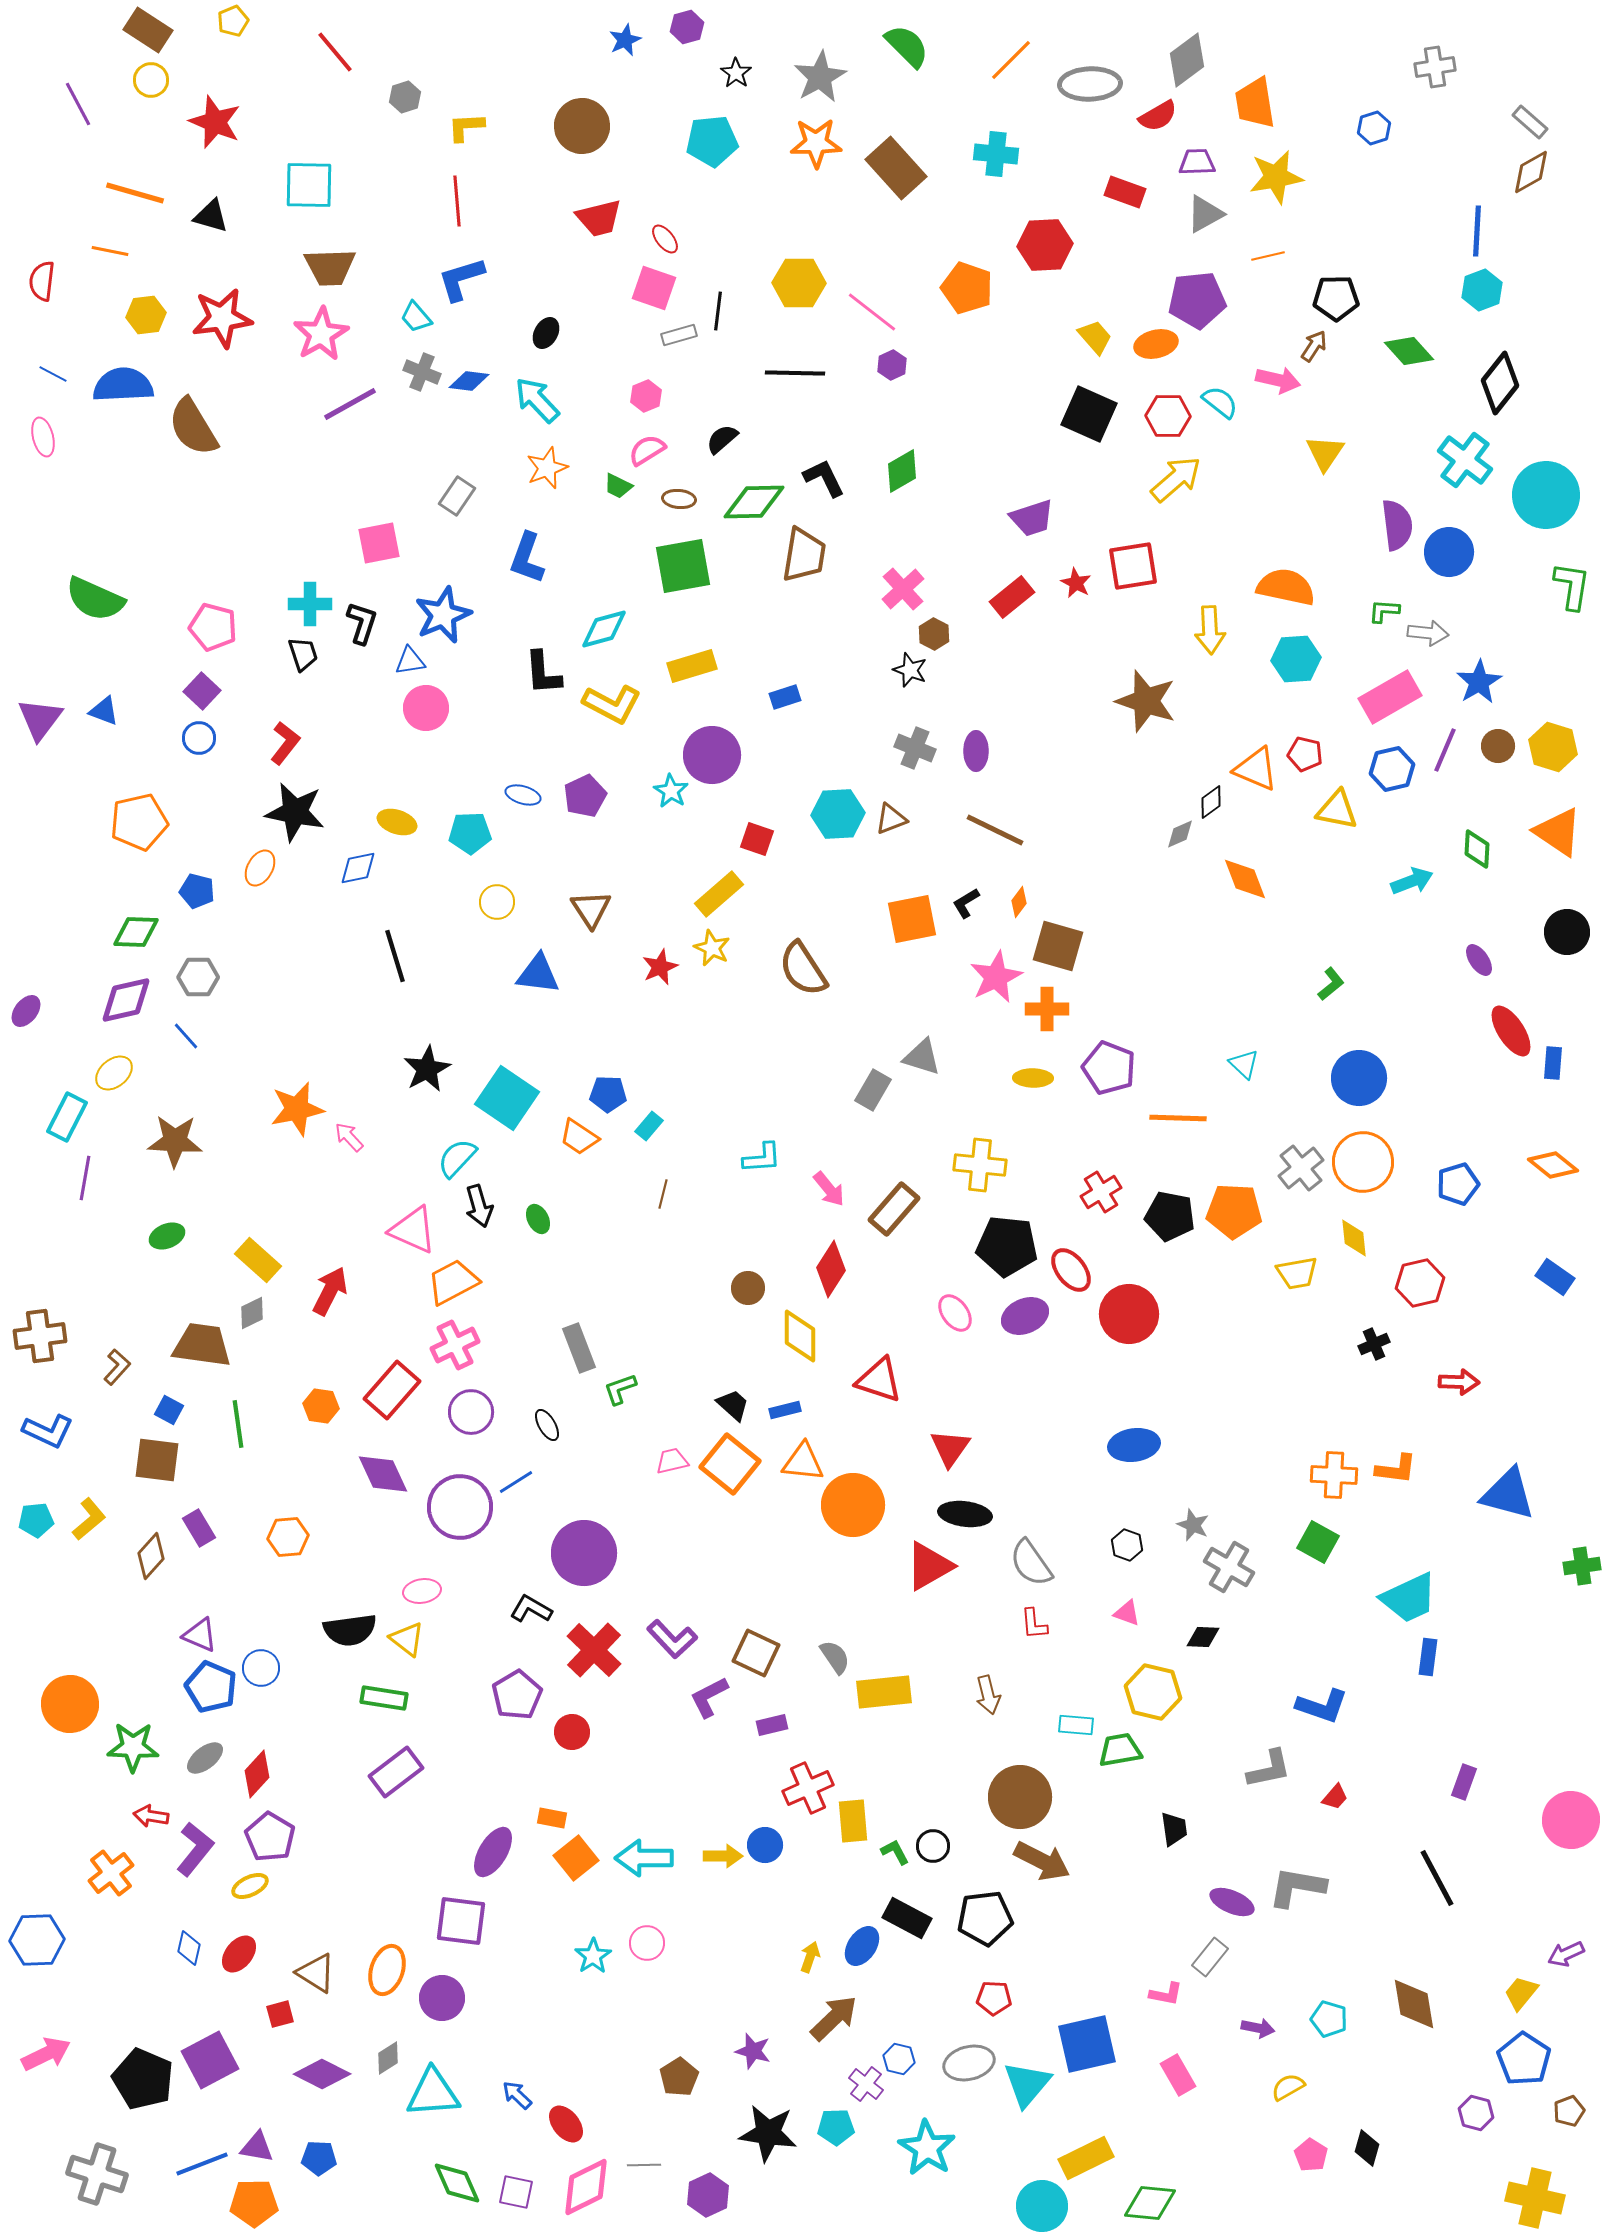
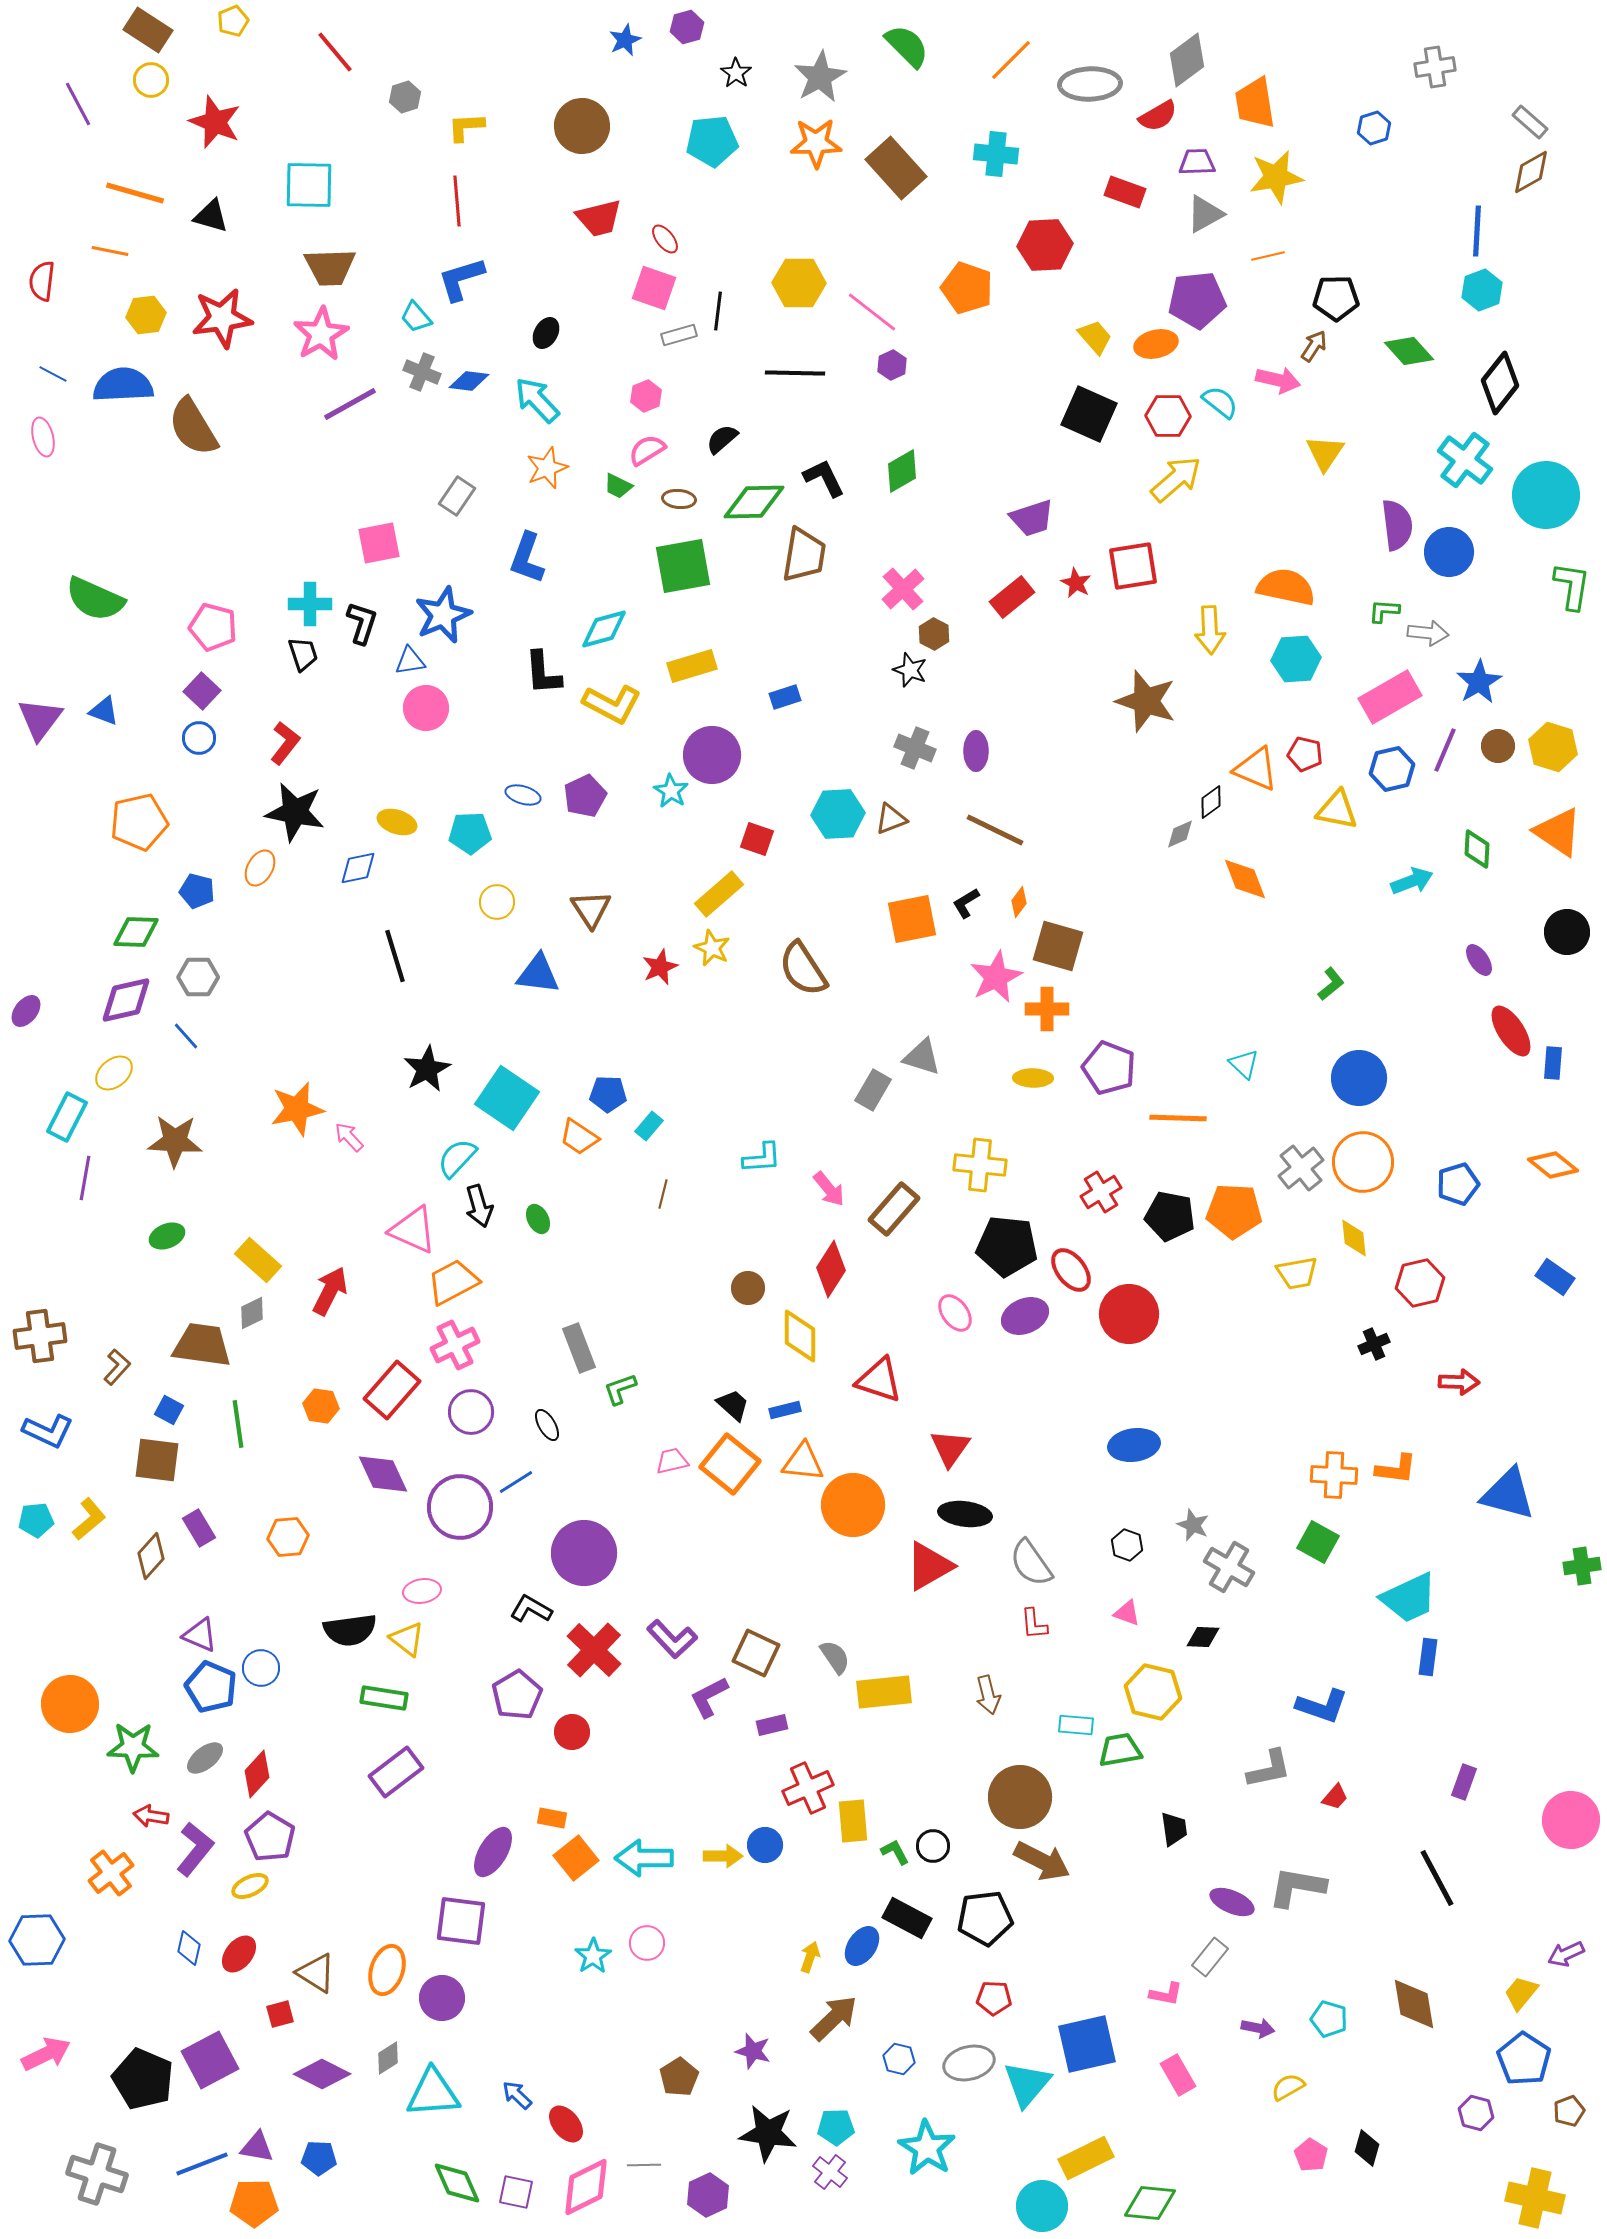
purple cross at (866, 2084): moved 36 px left, 88 px down
